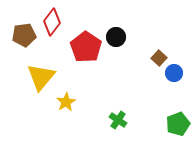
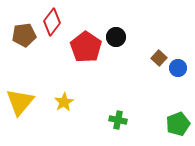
blue circle: moved 4 px right, 5 px up
yellow triangle: moved 21 px left, 25 px down
yellow star: moved 2 px left
green cross: rotated 24 degrees counterclockwise
